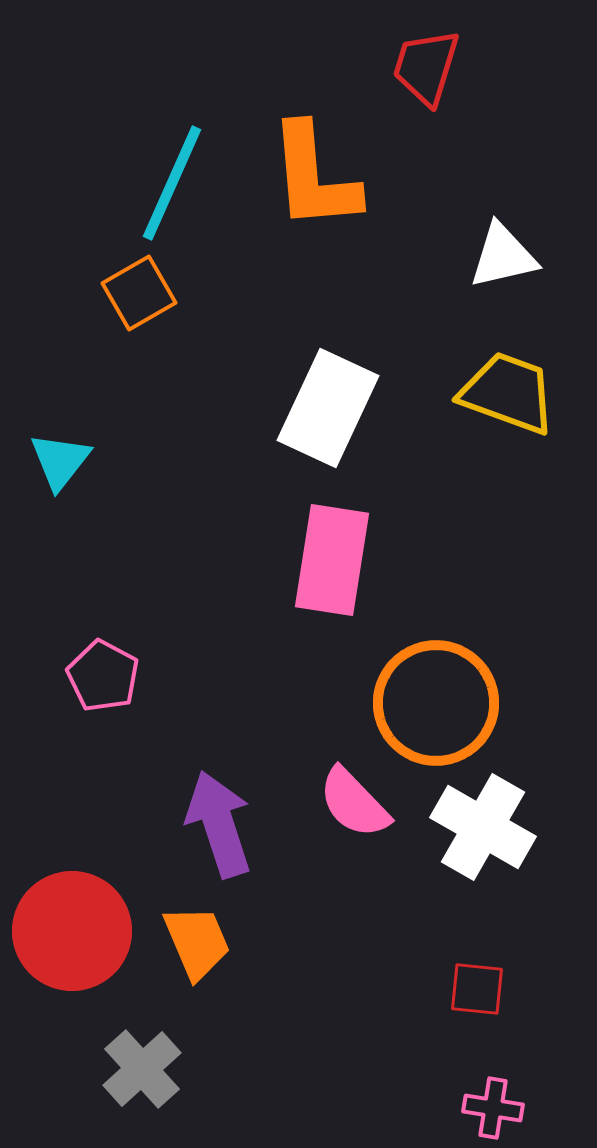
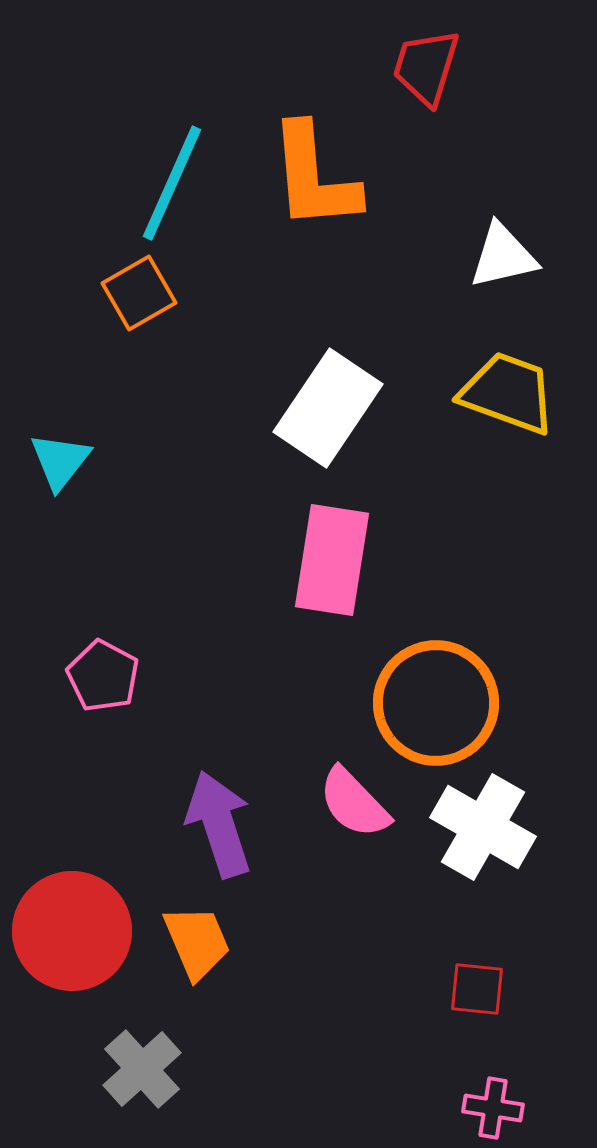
white rectangle: rotated 9 degrees clockwise
